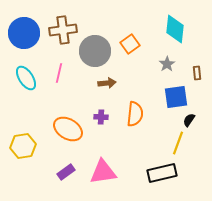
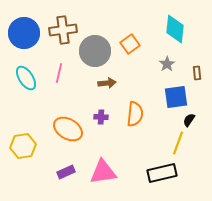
purple rectangle: rotated 12 degrees clockwise
